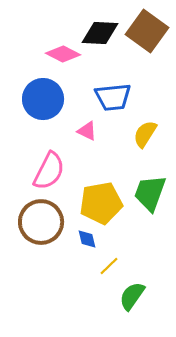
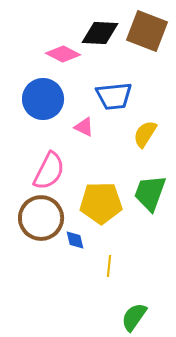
brown square: rotated 15 degrees counterclockwise
blue trapezoid: moved 1 px right, 1 px up
pink triangle: moved 3 px left, 4 px up
yellow pentagon: rotated 9 degrees clockwise
brown circle: moved 4 px up
blue diamond: moved 12 px left, 1 px down
yellow line: rotated 40 degrees counterclockwise
green semicircle: moved 2 px right, 21 px down
